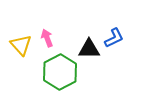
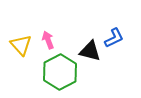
pink arrow: moved 1 px right, 2 px down
black triangle: moved 1 px right, 2 px down; rotated 15 degrees clockwise
